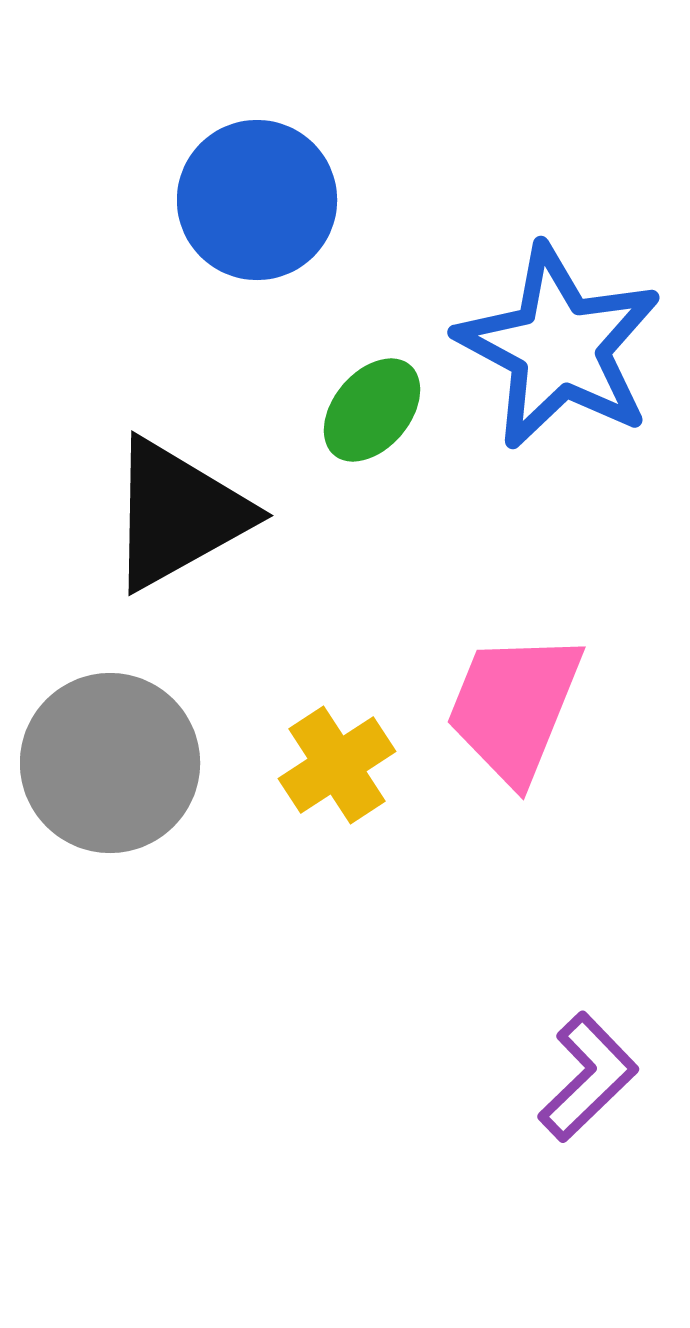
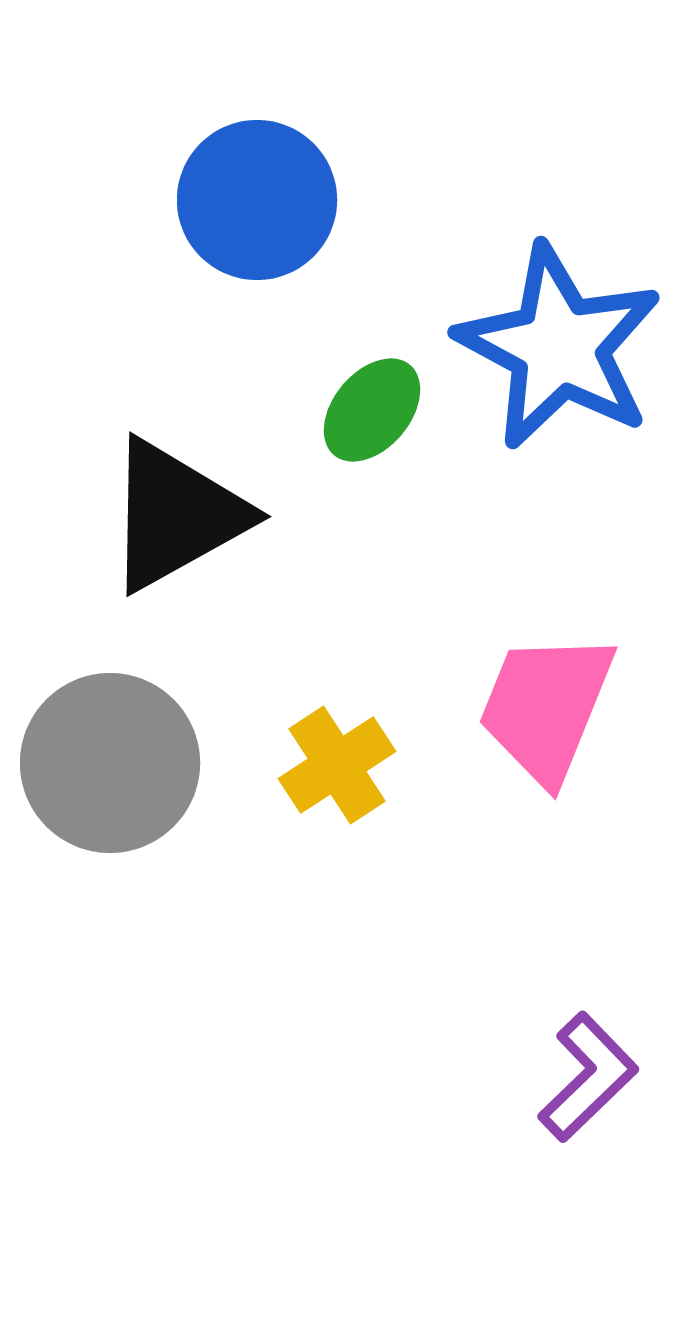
black triangle: moved 2 px left, 1 px down
pink trapezoid: moved 32 px right
